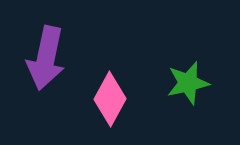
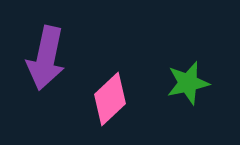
pink diamond: rotated 18 degrees clockwise
